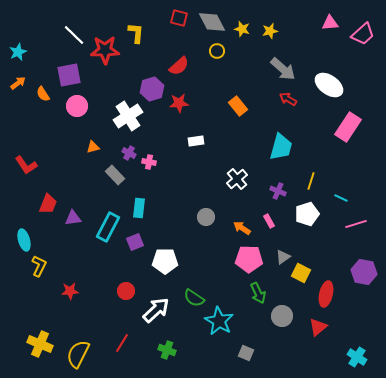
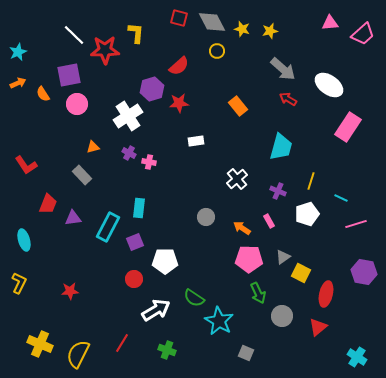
orange arrow at (18, 83): rotated 14 degrees clockwise
pink circle at (77, 106): moved 2 px up
gray rectangle at (115, 175): moved 33 px left
yellow L-shape at (39, 266): moved 20 px left, 17 px down
red circle at (126, 291): moved 8 px right, 12 px up
white arrow at (156, 310): rotated 12 degrees clockwise
